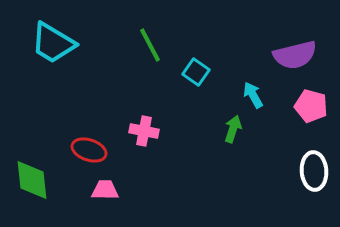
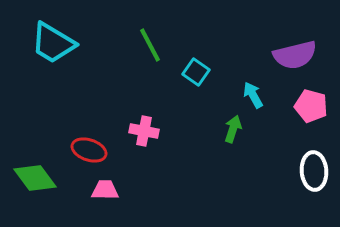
green diamond: moved 3 px right, 2 px up; rotated 30 degrees counterclockwise
